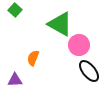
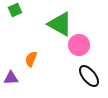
green square: rotated 24 degrees clockwise
orange semicircle: moved 2 px left, 1 px down
black ellipse: moved 5 px down
purple triangle: moved 4 px left, 2 px up
